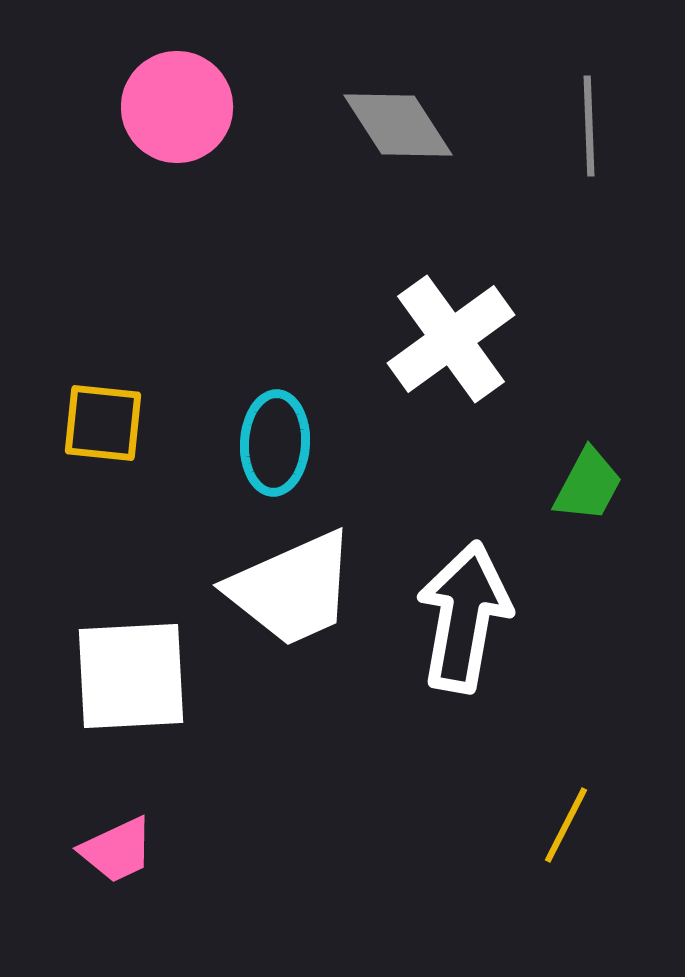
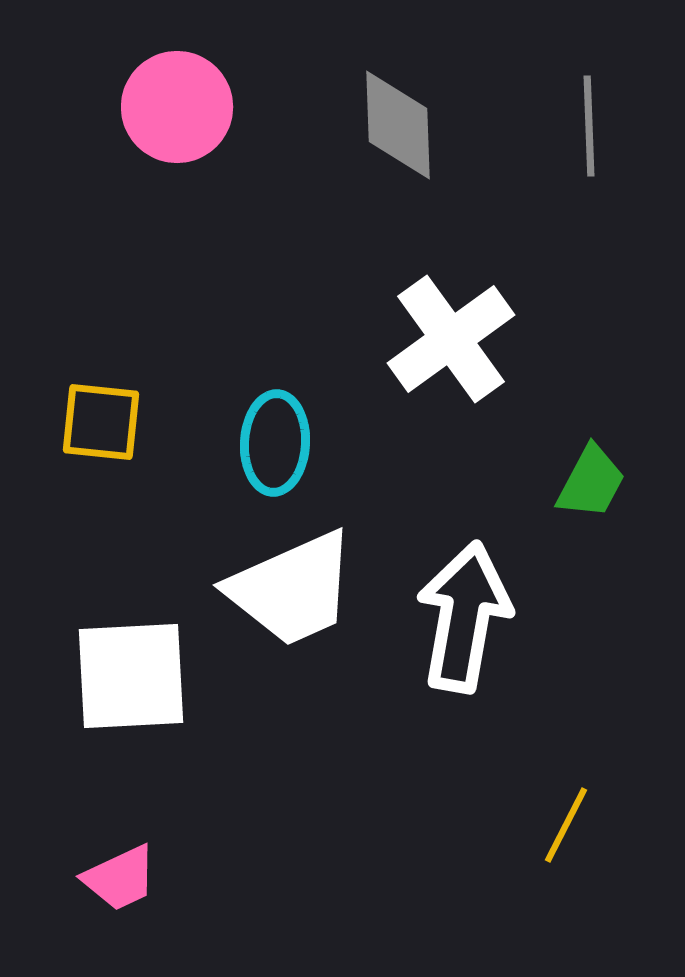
gray diamond: rotated 31 degrees clockwise
yellow square: moved 2 px left, 1 px up
green trapezoid: moved 3 px right, 3 px up
pink trapezoid: moved 3 px right, 28 px down
